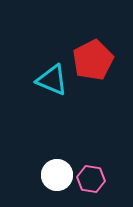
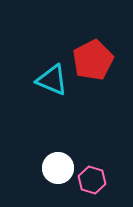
white circle: moved 1 px right, 7 px up
pink hexagon: moved 1 px right, 1 px down; rotated 8 degrees clockwise
